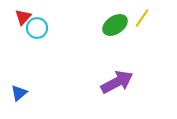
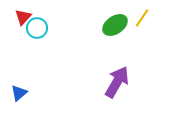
purple arrow: rotated 32 degrees counterclockwise
